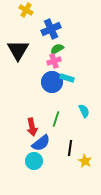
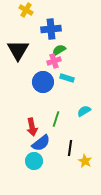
blue cross: rotated 18 degrees clockwise
green semicircle: moved 2 px right, 1 px down
blue circle: moved 9 px left
cyan semicircle: rotated 96 degrees counterclockwise
